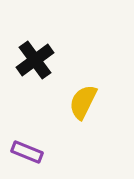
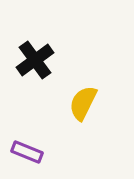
yellow semicircle: moved 1 px down
